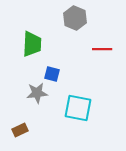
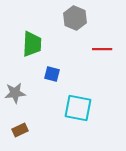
gray star: moved 22 px left
